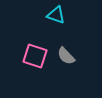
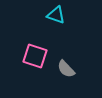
gray semicircle: moved 13 px down
